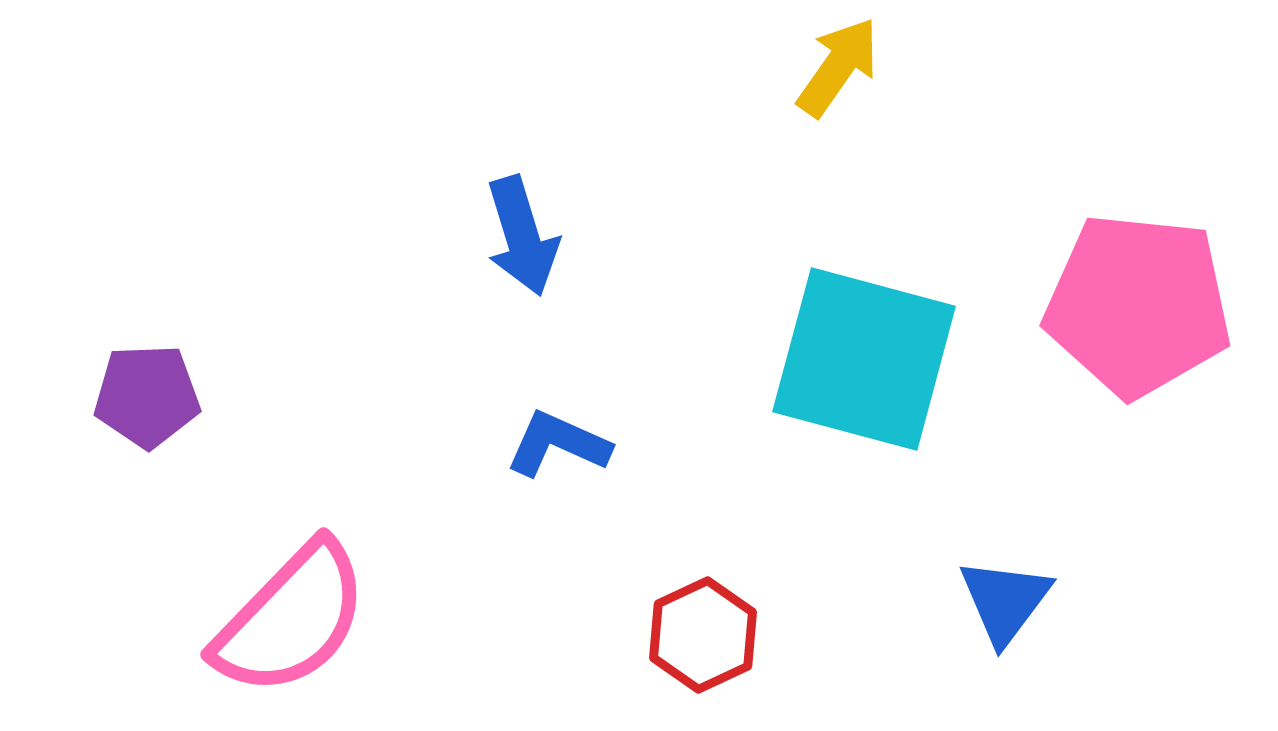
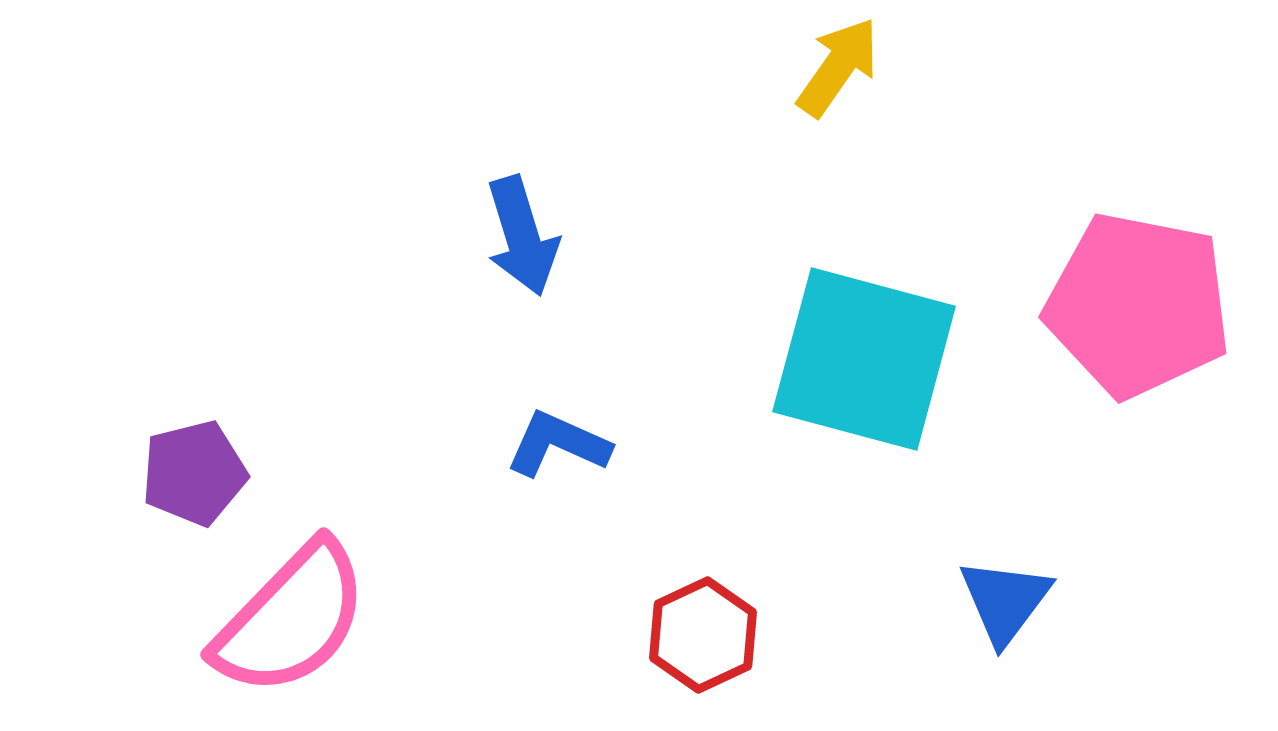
pink pentagon: rotated 5 degrees clockwise
purple pentagon: moved 47 px right, 77 px down; rotated 12 degrees counterclockwise
